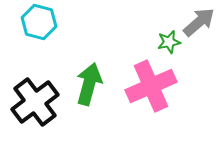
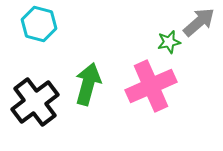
cyan hexagon: moved 2 px down
green arrow: moved 1 px left
